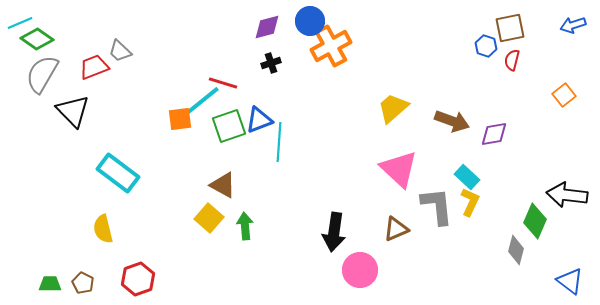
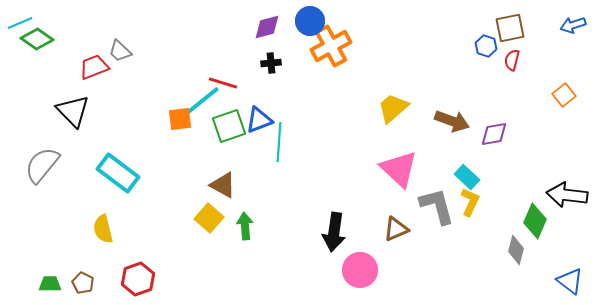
black cross at (271, 63): rotated 12 degrees clockwise
gray semicircle at (42, 74): moved 91 px down; rotated 9 degrees clockwise
gray L-shape at (437, 206): rotated 9 degrees counterclockwise
